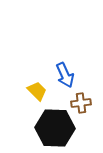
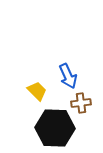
blue arrow: moved 3 px right, 1 px down
